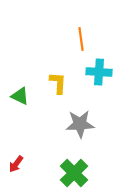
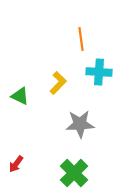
yellow L-shape: rotated 40 degrees clockwise
